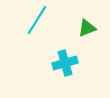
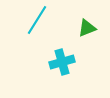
cyan cross: moved 3 px left, 1 px up
